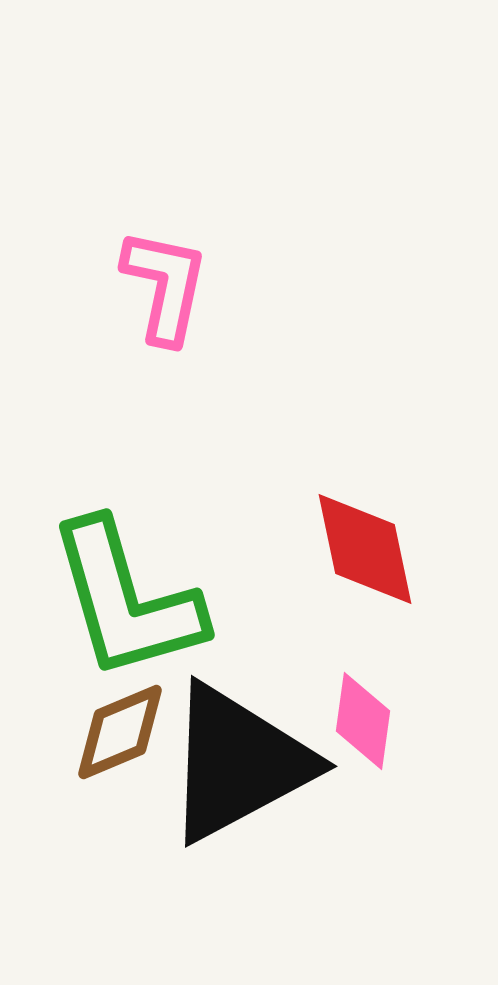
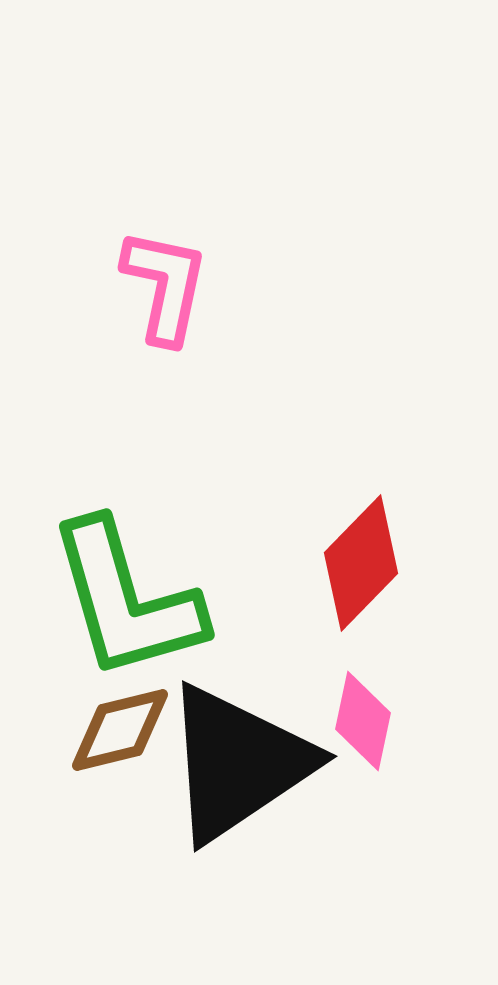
red diamond: moved 4 px left, 14 px down; rotated 56 degrees clockwise
pink diamond: rotated 4 degrees clockwise
brown diamond: moved 2 px up; rotated 9 degrees clockwise
black triangle: rotated 6 degrees counterclockwise
